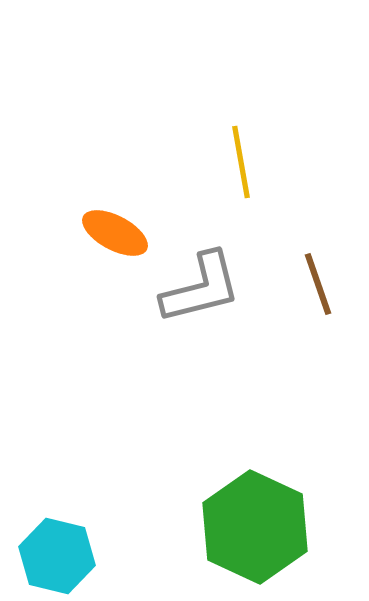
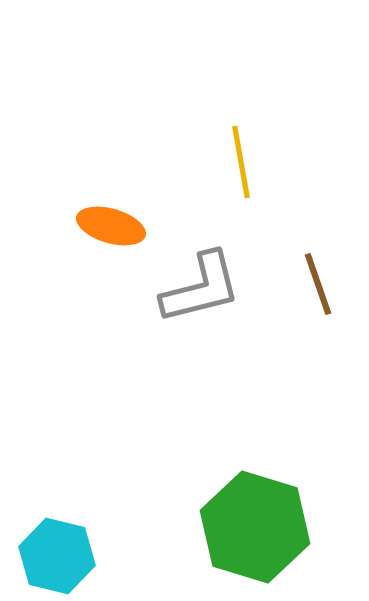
orange ellipse: moved 4 px left, 7 px up; rotated 12 degrees counterclockwise
green hexagon: rotated 8 degrees counterclockwise
